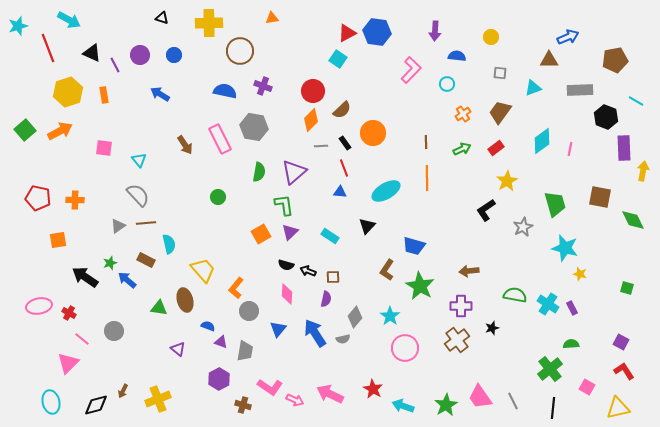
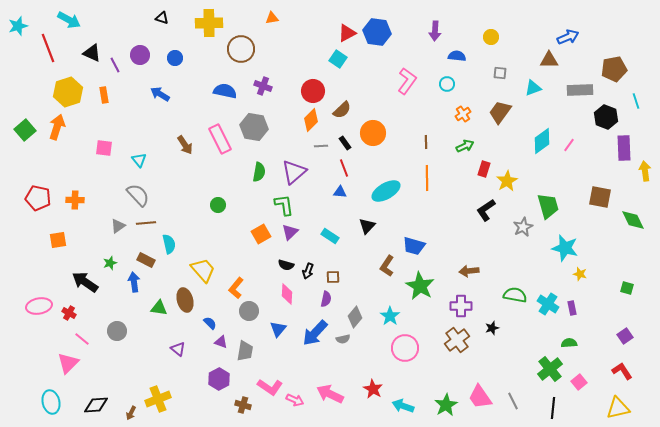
brown circle at (240, 51): moved 1 px right, 2 px up
blue circle at (174, 55): moved 1 px right, 3 px down
brown pentagon at (615, 60): moved 1 px left, 9 px down
pink L-shape at (411, 70): moved 4 px left, 11 px down; rotated 8 degrees counterclockwise
cyan line at (636, 101): rotated 42 degrees clockwise
orange arrow at (60, 131): moved 3 px left, 4 px up; rotated 45 degrees counterclockwise
red rectangle at (496, 148): moved 12 px left, 21 px down; rotated 35 degrees counterclockwise
green arrow at (462, 149): moved 3 px right, 3 px up
pink line at (570, 149): moved 1 px left, 4 px up; rotated 24 degrees clockwise
yellow arrow at (643, 171): moved 2 px right; rotated 18 degrees counterclockwise
green circle at (218, 197): moved 8 px down
green trapezoid at (555, 204): moved 7 px left, 2 px down
brown L-shape at (387, 270): moved 4 px up
black arrow at (308, 271): rotated 91 degrees counterclockwise
black arrow at (85, 277): moved 5 px down
blue arrow at (127, 280): moved 7 px right, 2 px down; rotated 42 degrees clockwise
purple rectangle at (572, 308): rotated 16 degrees clockwise
blue semicircle at (208, 326): moved 2 px right, 3 px up; rotated 24 degrees clockwise
gray circle at (114, 331): moved 3 px right
blue arrow at (315, 333): rotated 104 degrees counterclockwise
purple square at (621, 342): moved 4 px right, 6 px up; rotated 28 degrees clockwise
green semicircle at (571, 344): moved 2 px left, 1 px up
red L-shape at (624, 371): moved 2 px left
pink square at (587, 387): moved 8 px left, 5 px up; rotated 21 degrees clockwise
brown arrow at (123, 391): moved 8 px right, 22 px down
black diamond at (96, 405): rotated 10 degrees clockwise
